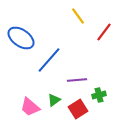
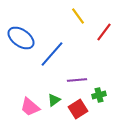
blue line: moved 3 px right, 6 px up
